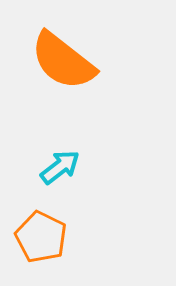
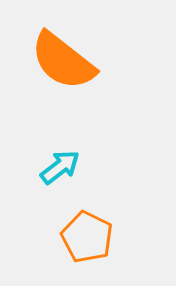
orange pentagon: moved 46 px right
